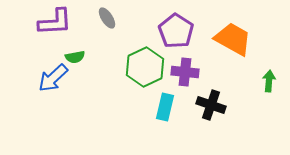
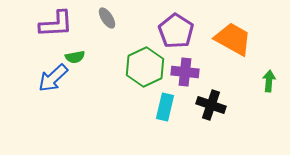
purple L-shape: moved 1 px right, 2 px down
